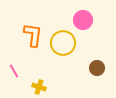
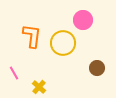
orange L-shape: moved 1 px left, 1 px down
pink line: moved 2 px down
yellow cross: rotated 24 degrees clockwise
